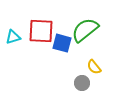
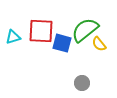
yellow semicircle: moved 5 px right, 23 px up
